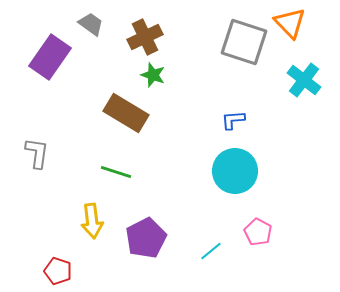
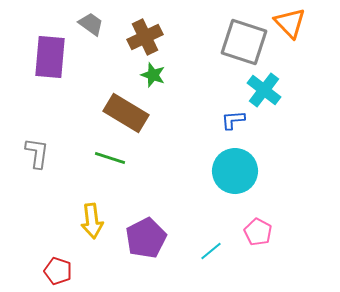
purple rectangle: rotated 30 degrees counterclockwise
cyan cross: moved 40 px left, 10 px down
green line: moved 6 px left, 14 px up
